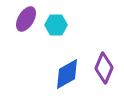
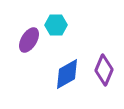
purple ellipse: moved 3 px right, 21 px down
purple diamond: moved 2 px down
